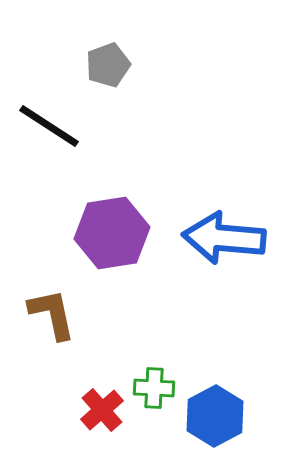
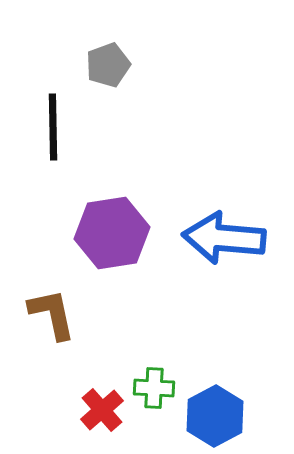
black line: moved 4 px right, 1 px down; rotated 56 degrees clockwise
